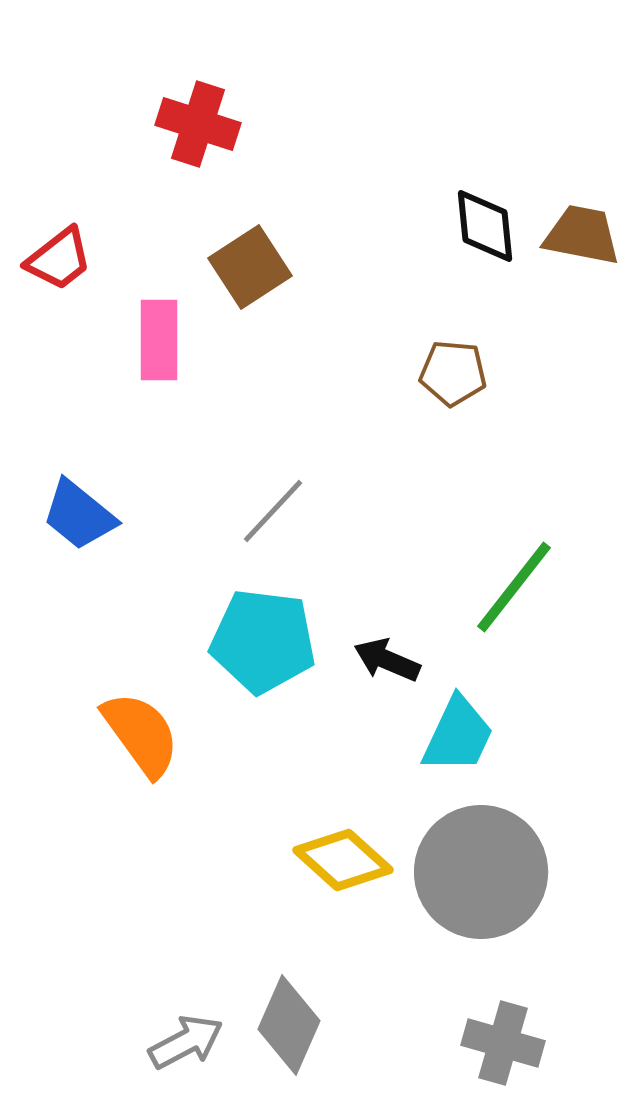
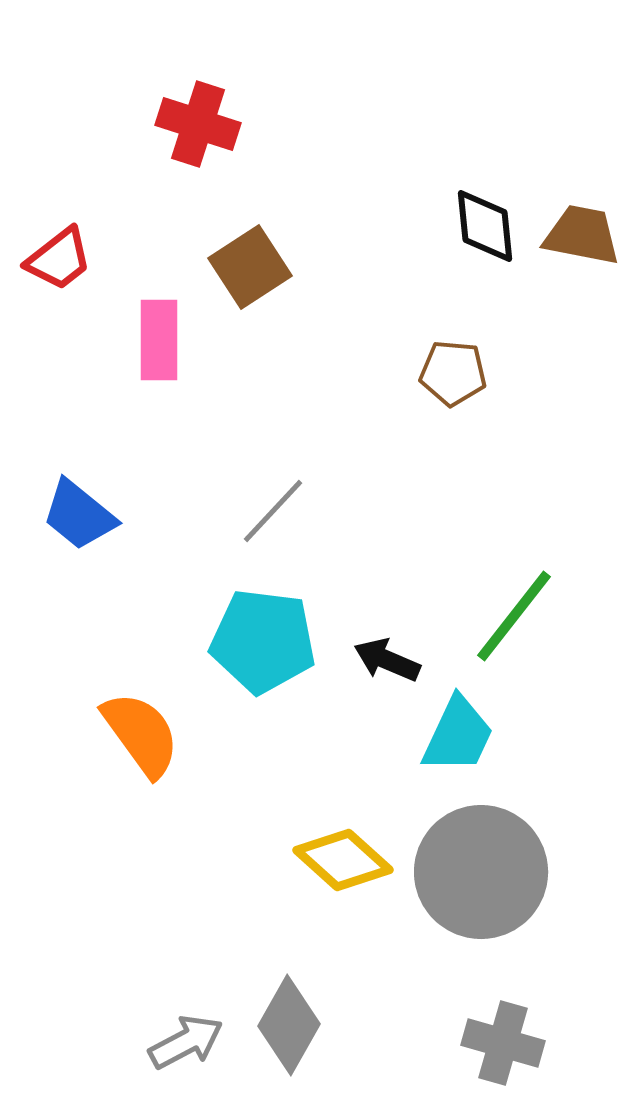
green line: moved 29 px down
gray diamond: rotated 6 degrees clockwise
